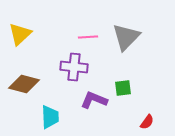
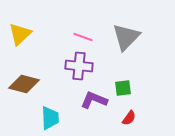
pink line: moved 5 px left; rotated 24 degrees clockwise
purple cross: moved 5 px right, 1 px up
cyan trapezoid: moved 1 px down
red semicircle: moved 18 px left, 4 px up
